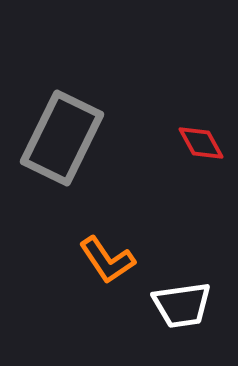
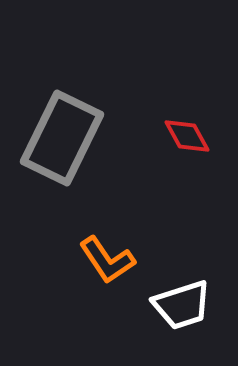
red diamond: moved 14 px left, 7 px up
white trapezoid: rotated 10 degrees counterclockwise
